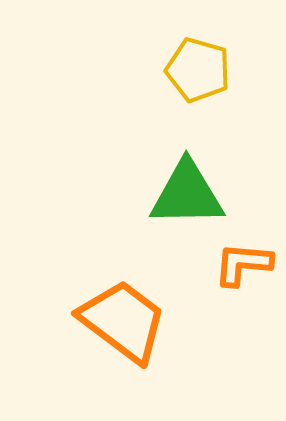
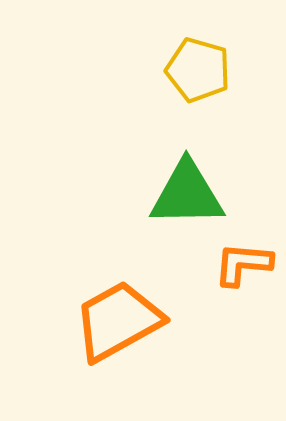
orange trapezoid: moved 5 px left; rotated 66 degrees counterclockwise
